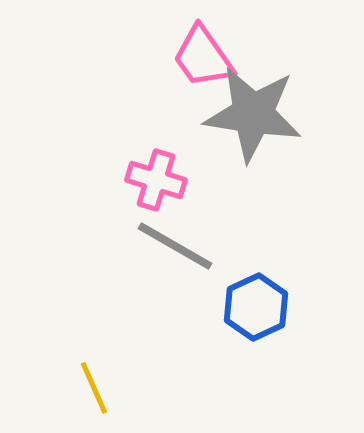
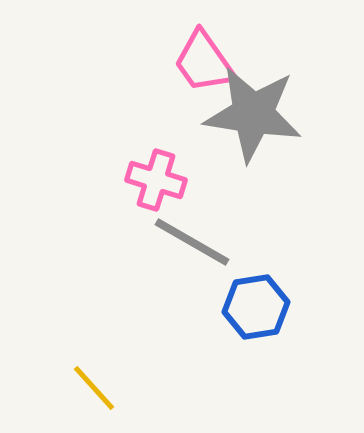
pink trapezoid: moved 1 px right, 5 px down
gray line: moved 17 px right, 4 px up
blue hexagon: rotated 16 degrees clockwise
yellow line: rotated 18 degrees counterclockwise
